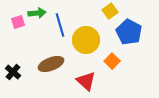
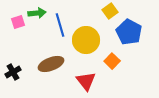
black cross: rotated 21 degrees clockwise
red triangle: rotated 10 degrees clockwise
